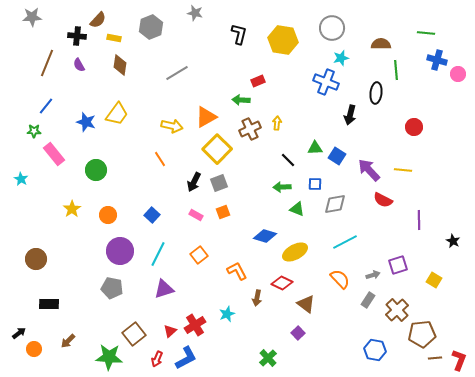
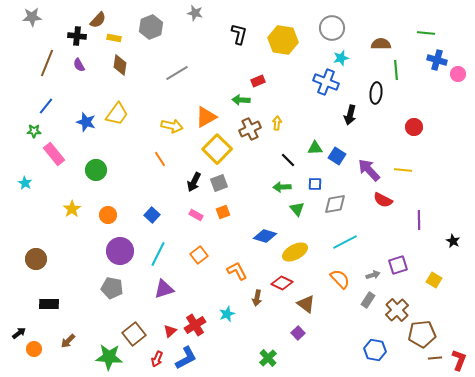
cyan star at (21, 179): moved 4 px right, 4 px down
green triangle at (297, 209): rotated 28 degrees clockwise
